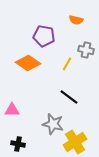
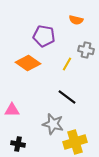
black line: moved 2 px left
yellow cross: rotated 15 degrees clockwise
